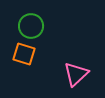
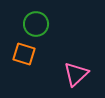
green circle: moved 5 px right, 2 px up
